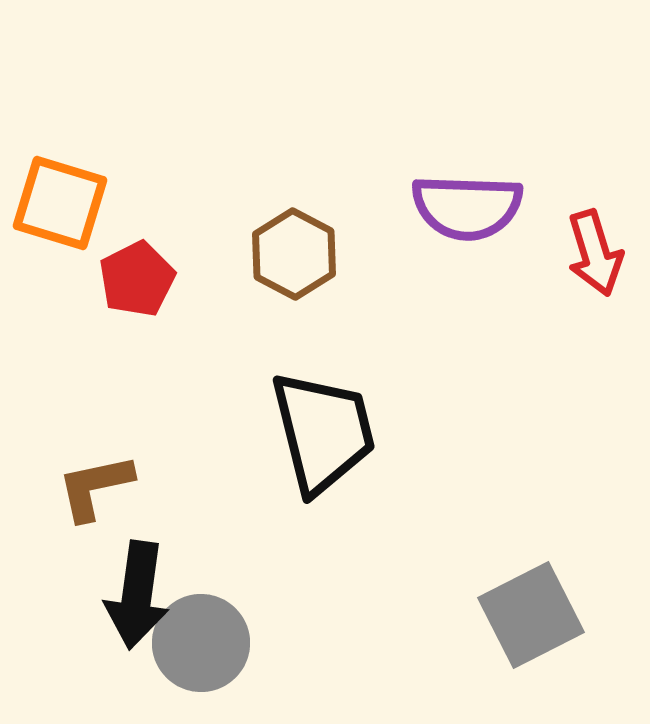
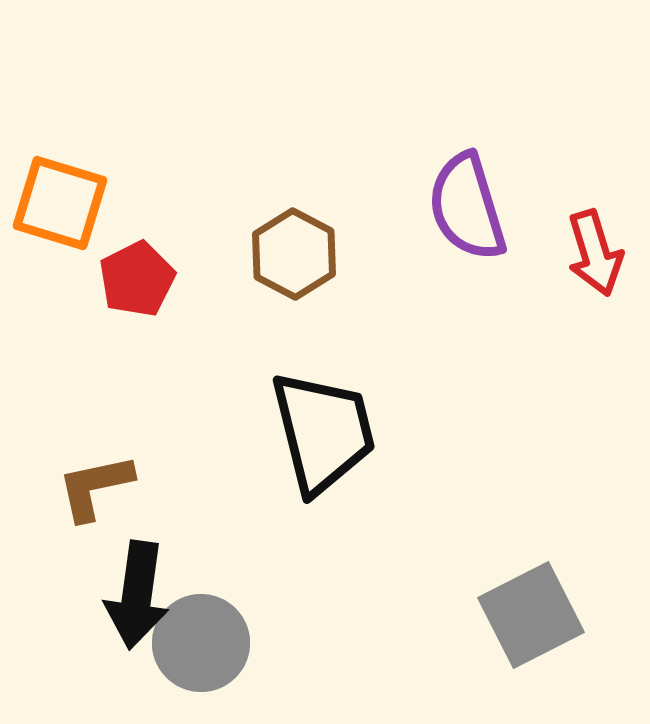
purple semicircle: rotated 71 degrees clockwise
